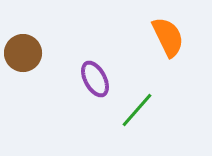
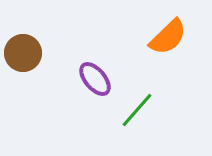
orange semicircle: rotated 72 degrees clockwise
purple ellipse: rotated 12 degrees counterclockwise
